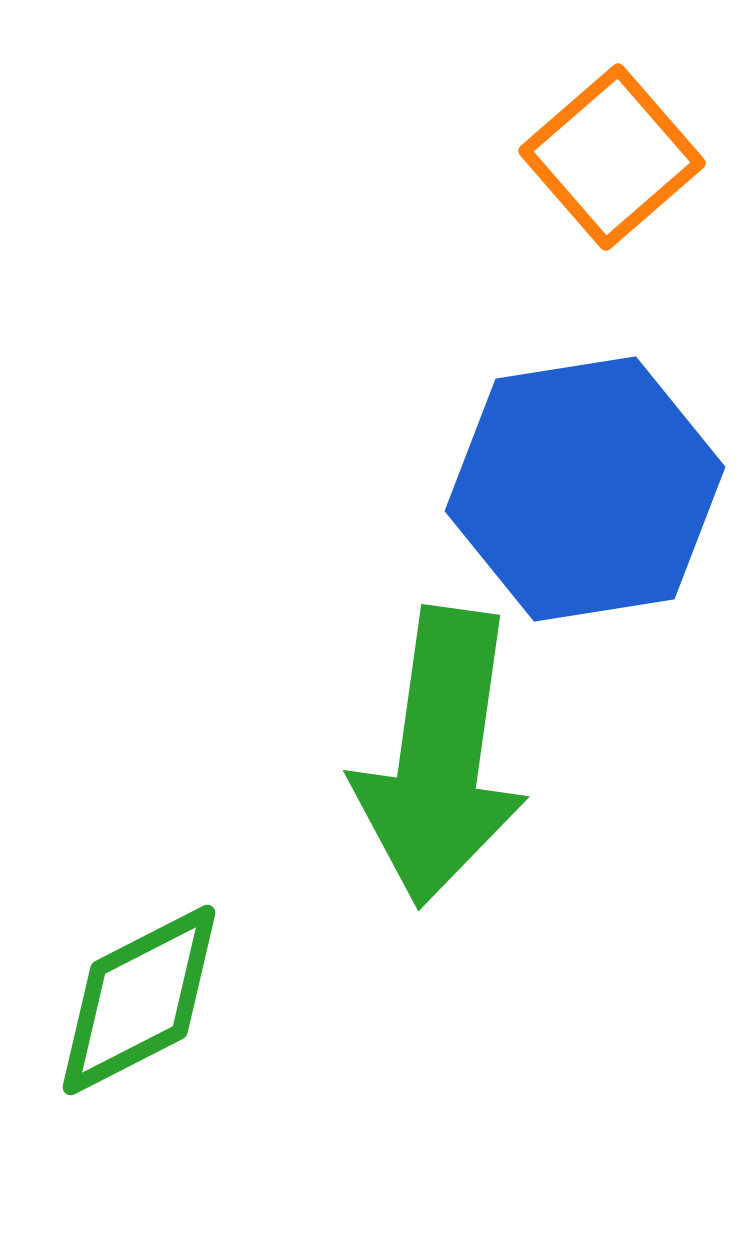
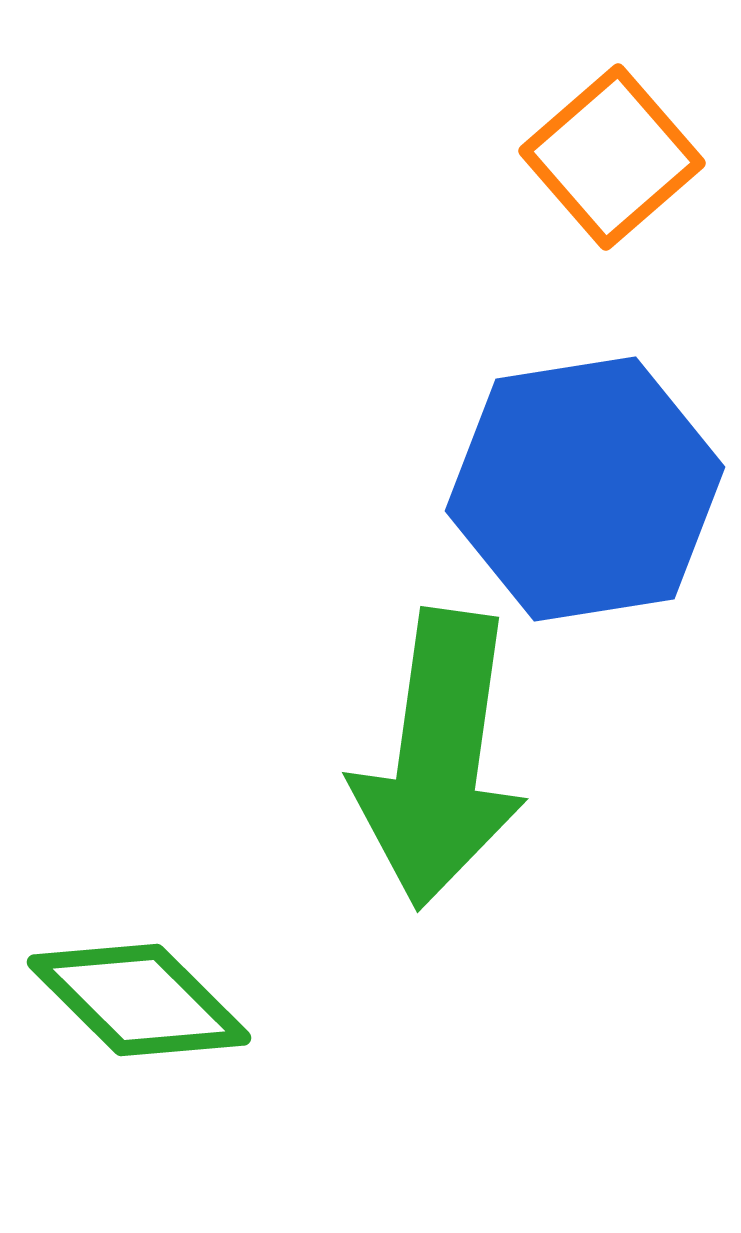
green arrow: moved 1 px left, 2 px down
green diamond: rotated 72 degrees clockwise
